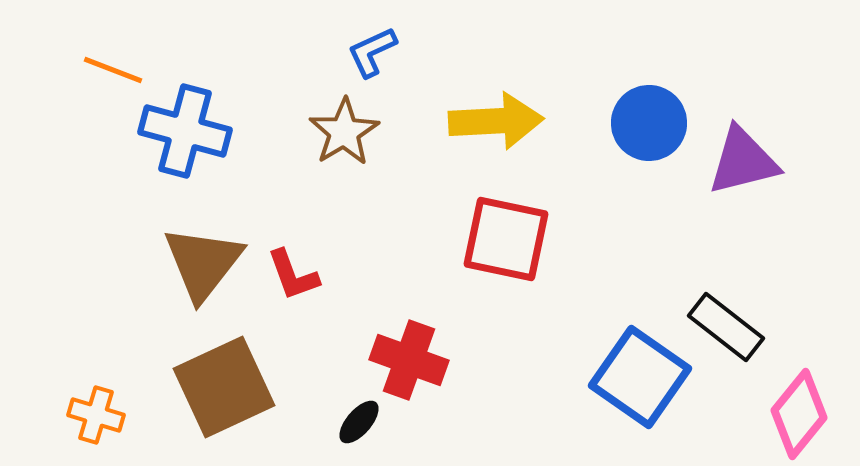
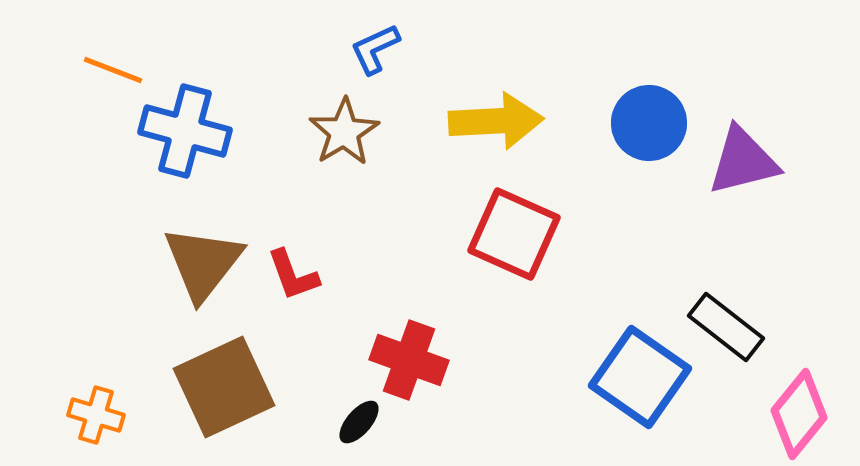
blue L-shape: moved 3 px right, 3 px up
red square: moved 8 px right, 5 px up; rotated 12 degrees clockwise
